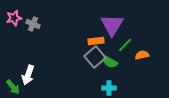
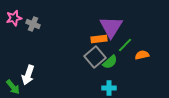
purple triangle: moved 1 px left, 2 px down
orange rectangle: moved 3 px right, 2 px up
green semicircle: rotated 70 degrees counterclockwise
